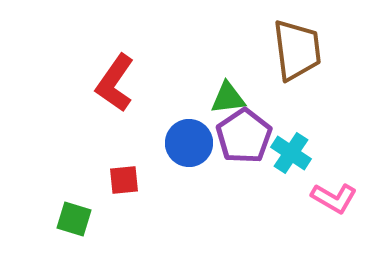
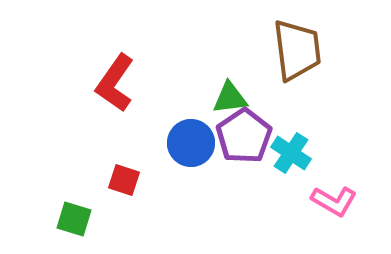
green triangle: moved 2 px right
blue circle: moved 2 px right
red square: rotated 24 degrees clockwise
pink L-shape: moved 3 px down
